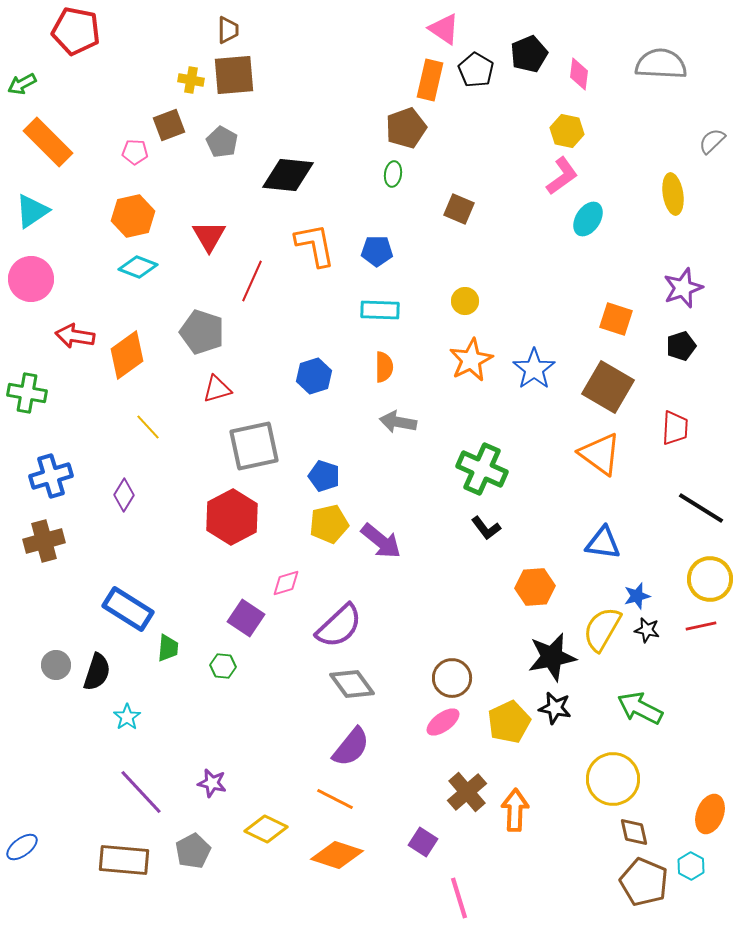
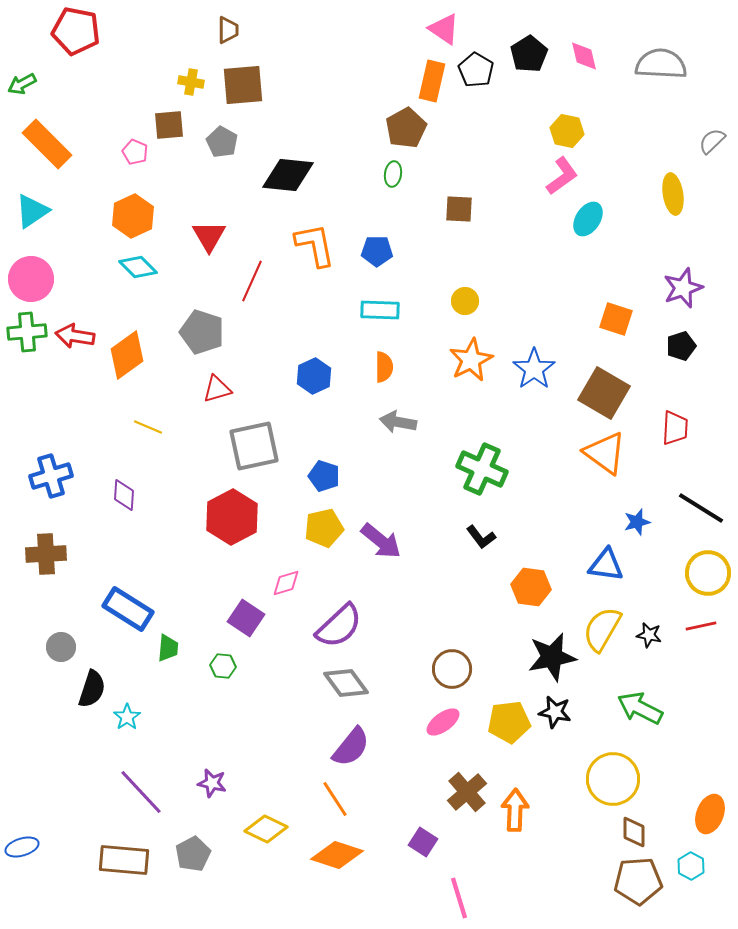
black pentagon at (529, 54): rotated 9 degrees counterclockwise
pink diamond at (579, 74): moved 5 px right, 18 px up; rotated 20 degrees counterclockwise
brown square at (234, 75): moved 9 px right, 10 px down
yellow cross at (191, 80): moved 2 px down
orange rectangle at (430, 80): moved 2 px right, 1 px down
brown square at (169, 125): rotated 16 degrees clockwise
brown pentagon at (406, 128): rotated 9 degrees counterclockwise
orange rectangle at (48, 142): moved 1 px left, 2 px down
pink pentagon at (135, 152): rotated 20 degrees clockwise
brown square at (459, 209): rotated 20 degrees counterclockwise
orange hexagon at (133, 216): rotated 12 degrees counterclockwise
cyan diamond at (138, 267): rotated 24 degrees clockwise
blue hexagon at (314, 376): rotated 8 degrees counterclockwise
brown square at (608, 387): moved 4 px left, 6 px down
green cross at (27, 393): moved 61 px up; rotated 15 degrees counterclockwise
yellow line at (148, 427): rotated 24 degrees counterclockwise
orange triangle at (600, 454): moved 5 px right, 1 px up
purple diamond at (124, 495): rotated 28 degrees counterclockwise
yellow pentagon at (329, 524): moved 5 px left, 4 px down
black L-shape at (486, 528): moved 5 px left, 9 px down
brown cross at (44, 541): moved 2 px right, 13 px down; rotated 12 degrees clockwise
blue triangle at (603, 543): moved 3 px right, 22 px down
yellow circle at (710, 579): moved 2 px left, 6 px up
orange hexagon at (535, 587): moved 4 px left; rotated 12 degrees clockwise
blue star at (637, 596): moved 74 px up
black star at (647, 630): moved 2 px right, 5 px down
gray circle at (56, 665): moved 5 px right, 18 px up
black semicircle at (97, 672): moved 5 px left, 17 px down
brown circle at (452, 678): moved 9 px up
gray diamond at (352, 684): moved 6 px left, 1 px up
black star at (555, 708): moved 4 px down
yellow pentagon at (509, 722): rotated 18 degrees clockwise
orange line at (335, 799): rotated 30 degrees clockwise
brown diamond at (634, 832): rotated 12 degrees clockwise
blue ellipse at (22, 847): rotated 20 degrees clockwise
gray pentagon at (193, 851): moved 3 px down
brown pentagon at (644, 882): moved 6 px left, 1 px up; rotated 27 degrees counterclockwise
